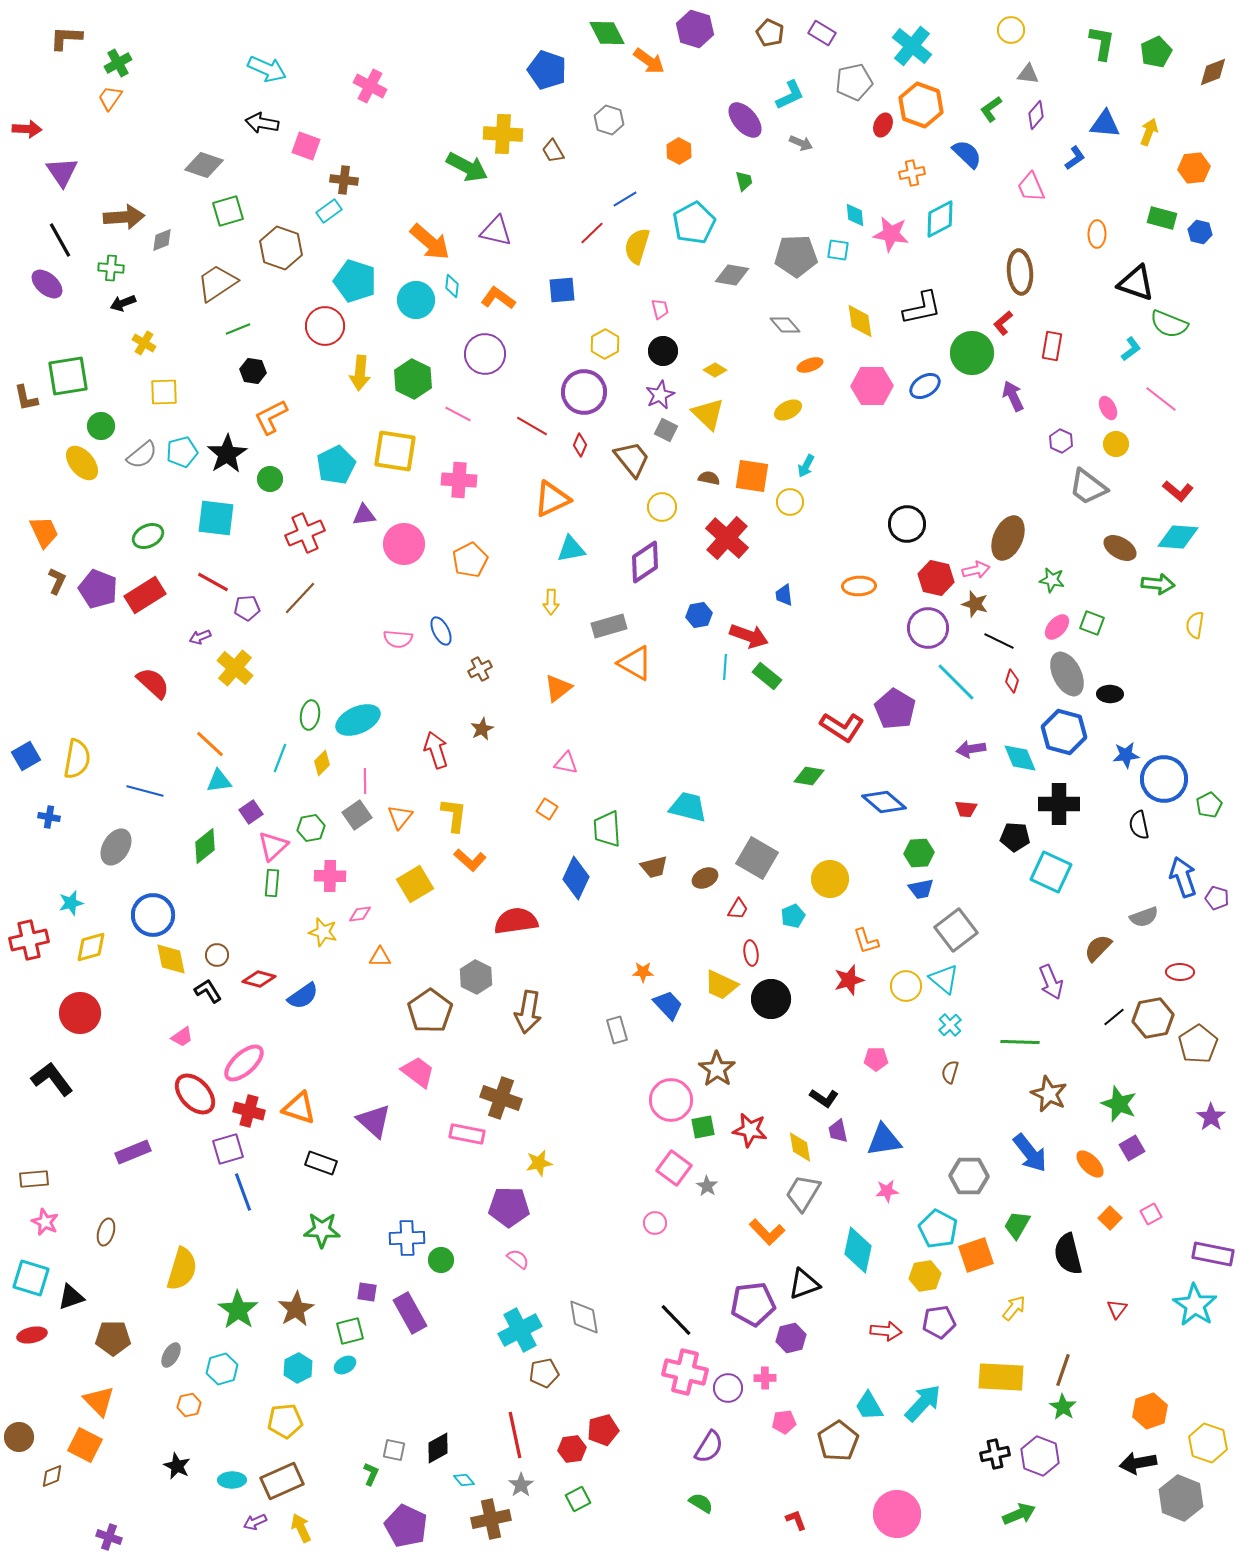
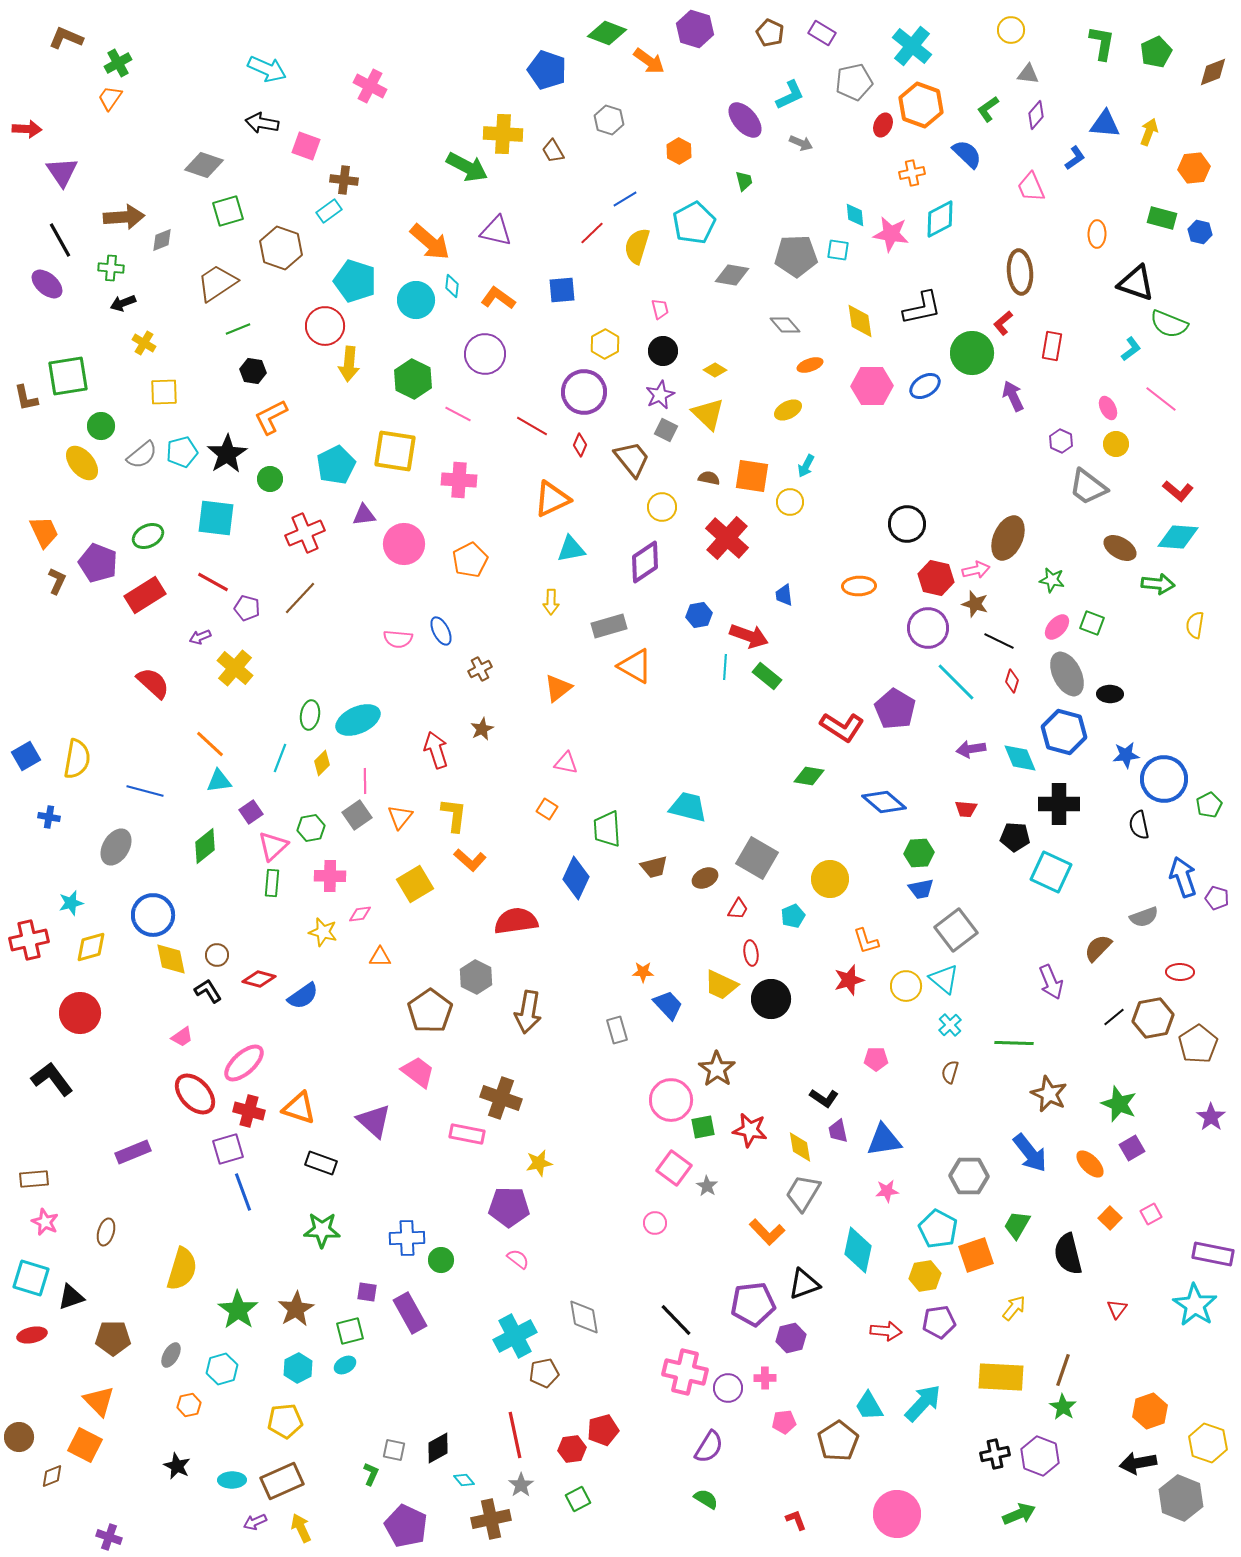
green diamond at (607, 33): rotated 42 degrees counterclockwise
brown L-shape at (66, 38): rotated 20 degrees clockwise
green L-shape at (991, 109): moved 3 px left
yellow arrow at (360, 373): moved 11 px left, 9 px up
purple pentagon at (98, 589): moved 26 px up
purple pentagon at (247, 608): rotated 20 degrees clockwise
orange triangle at (635, 663): moved 3 px down
green line at (1020, 1042): moved 6 px left, 1 px down
cyan cross at (520, 1330): moved 5 px left, 6 px down
green semicircle at (701, 1503): moved 5 px right, 4 px up
